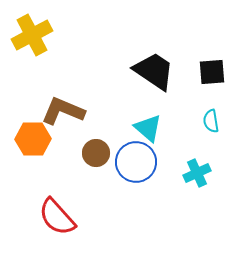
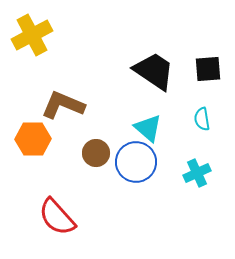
black square: moved 4 px left, 3 px up
brown L-shape: moved 6 px up
cyan semicircle: moved 9 px left, 2 px up
